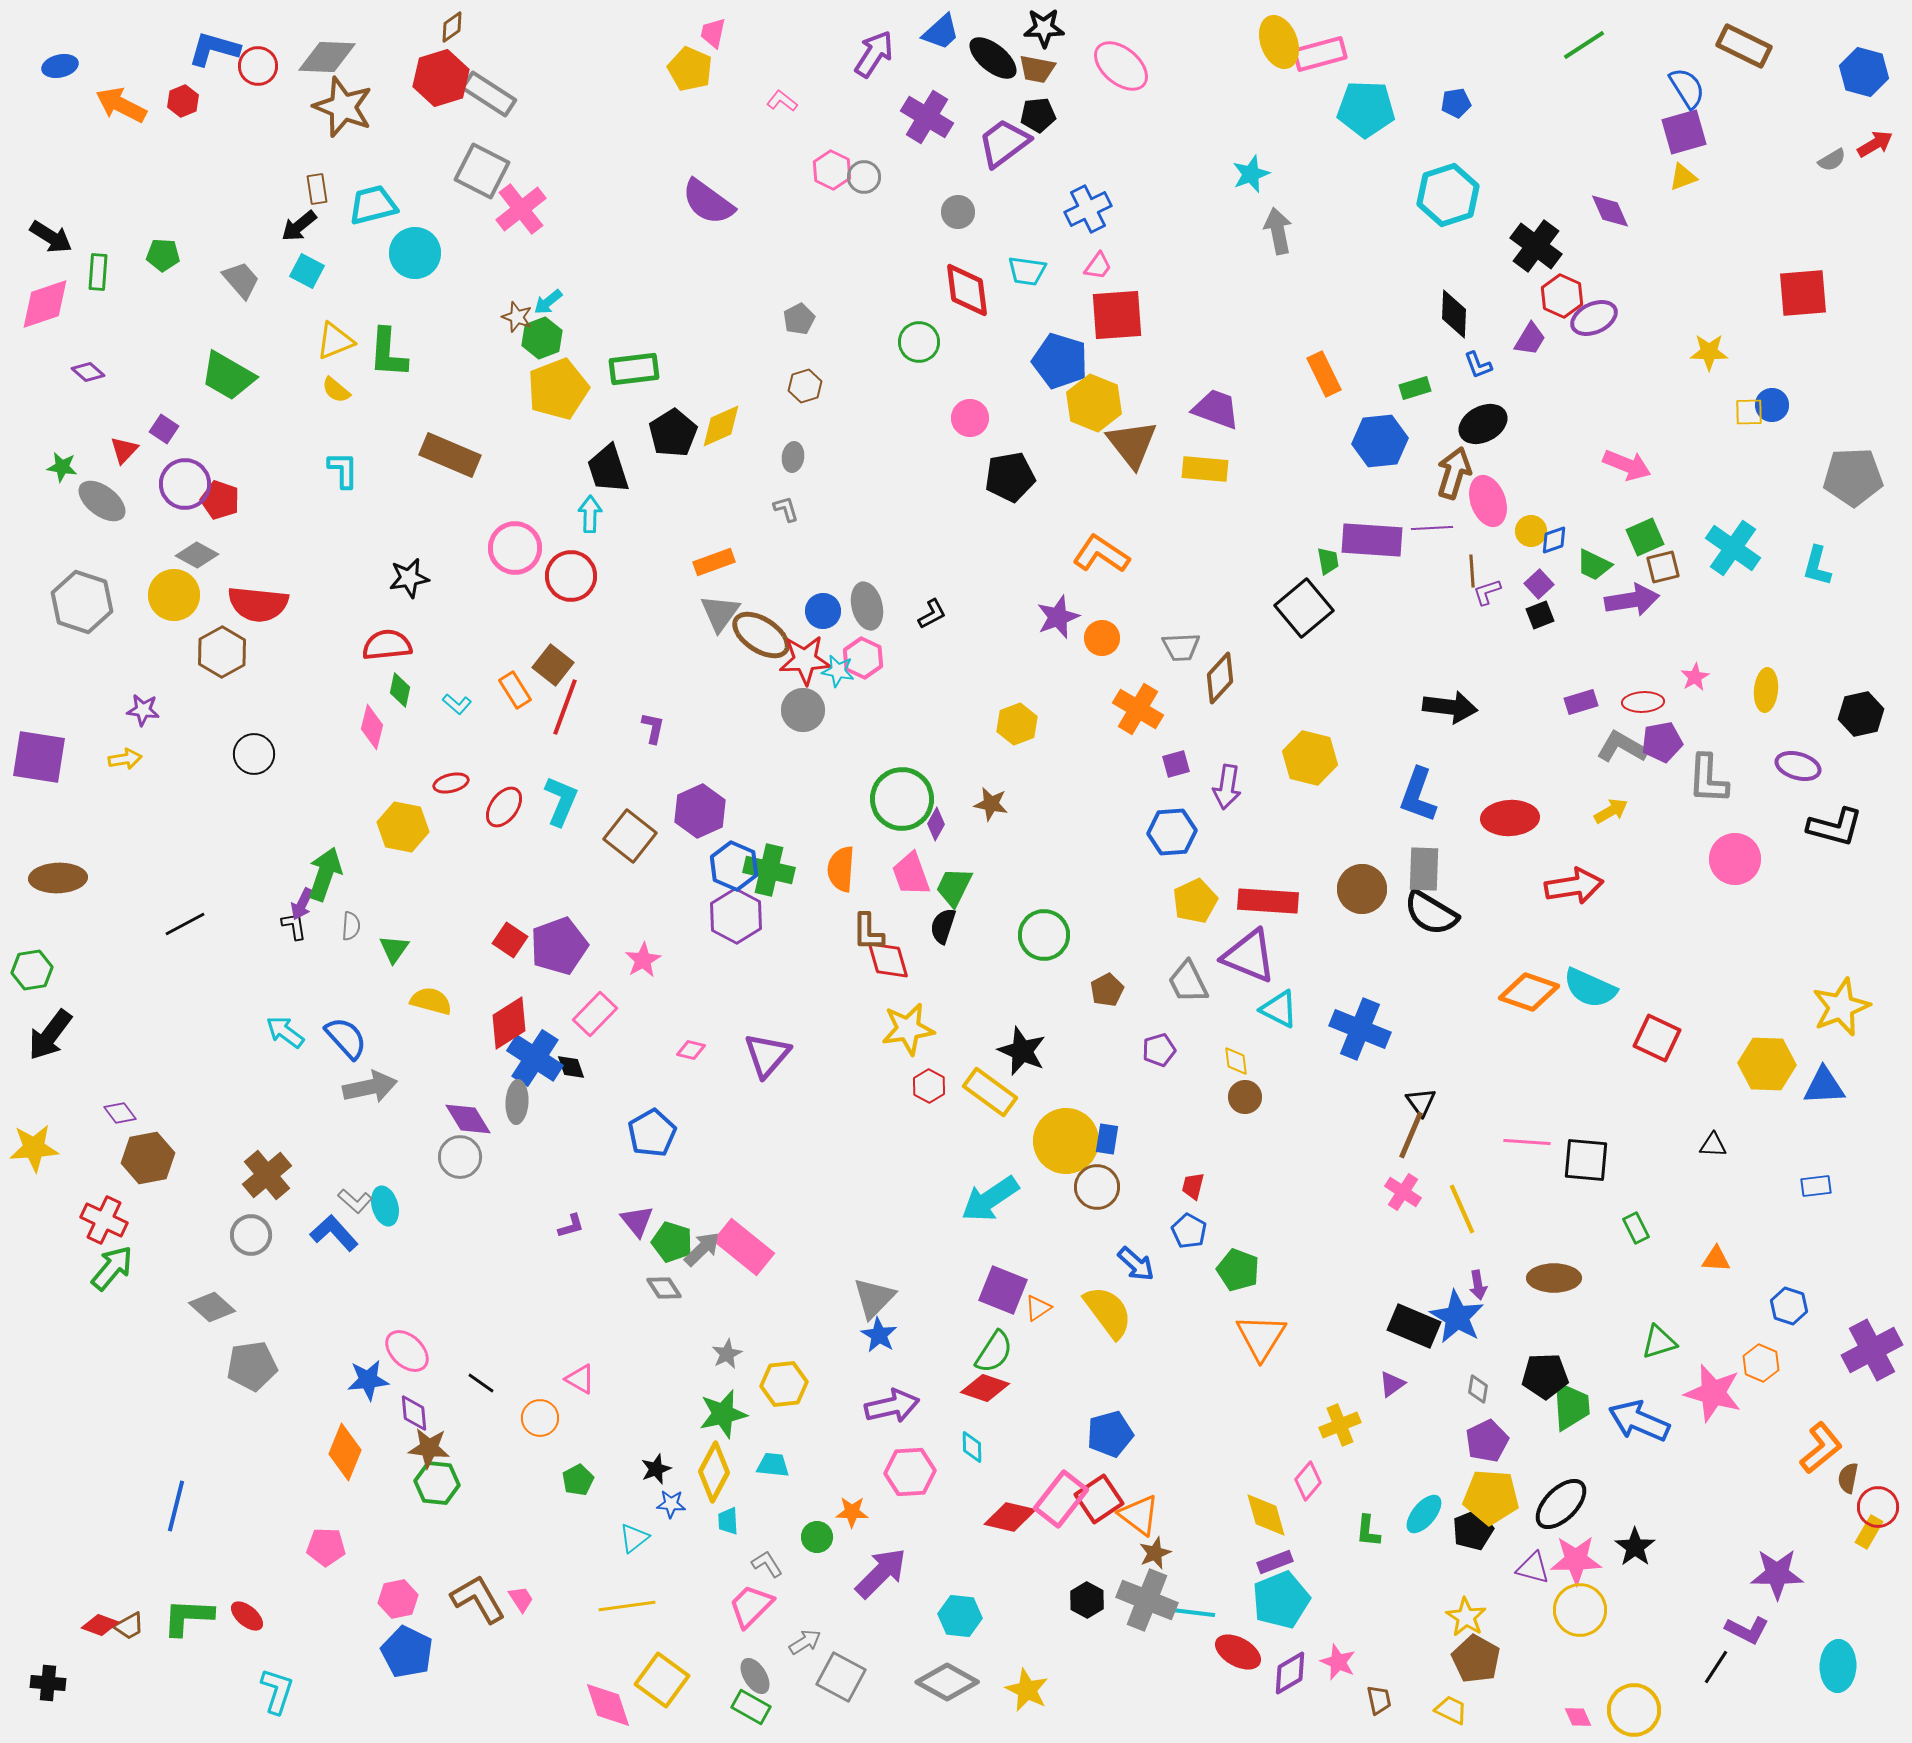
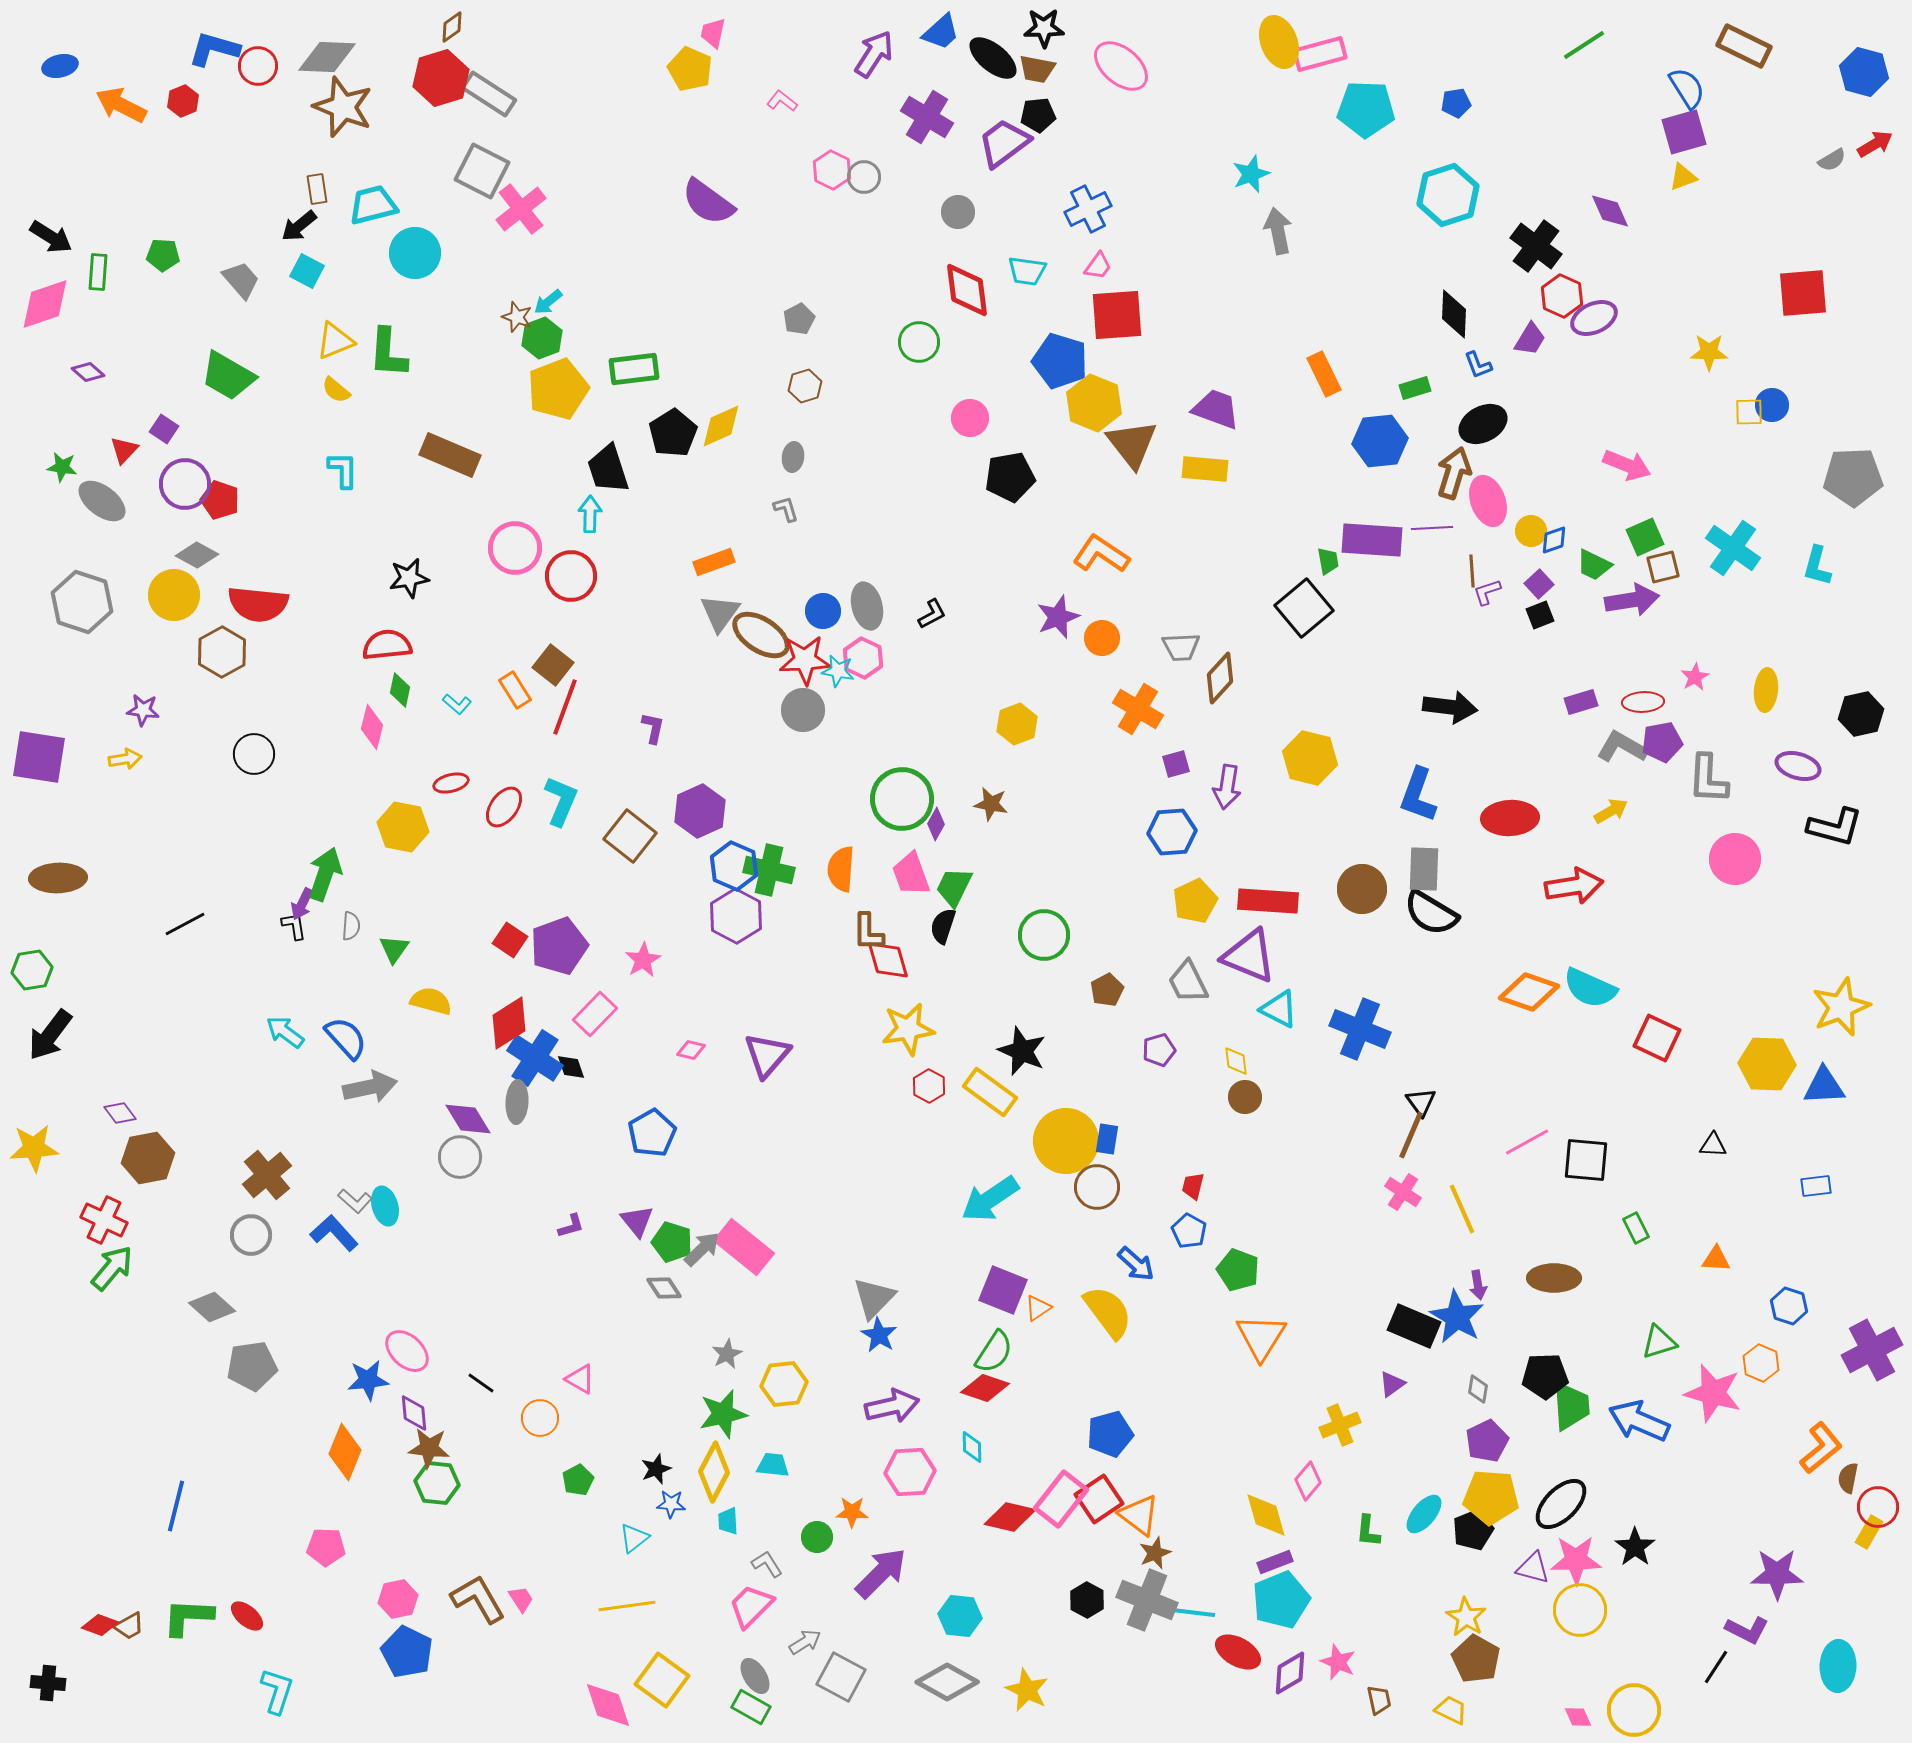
pink line at (1527, 1142): rotated 33 degrees counterclockwise
